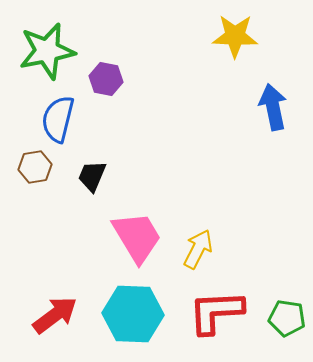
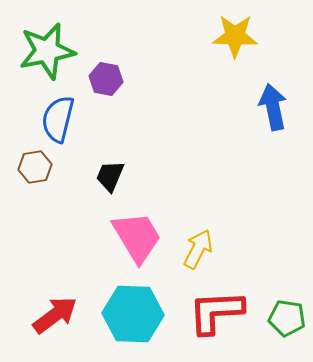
black trapezoid: moved 18 px right
